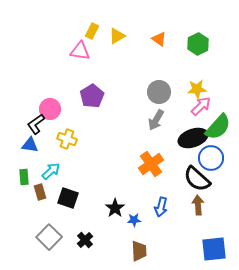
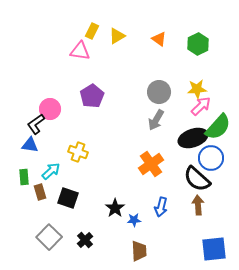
yellow cross: moved 11 px right, 13 px down
